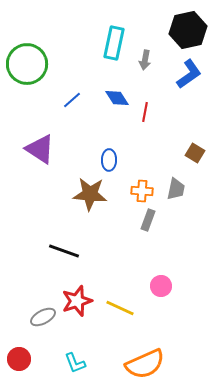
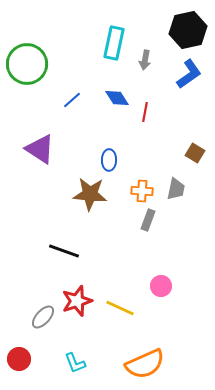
gray ellipse: rotated 20 degrees counterclockwise
